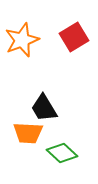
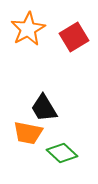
orange star: moved 6 px right, 11 px up; rotated 8 degrees counterclockwise
orange trapezoid: rotated 8 degrees clockwise
